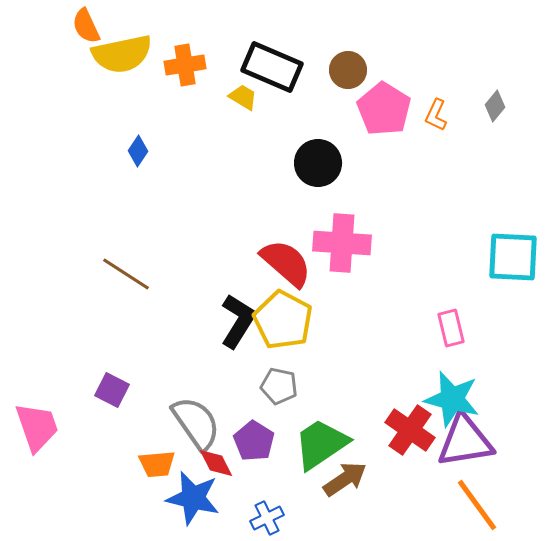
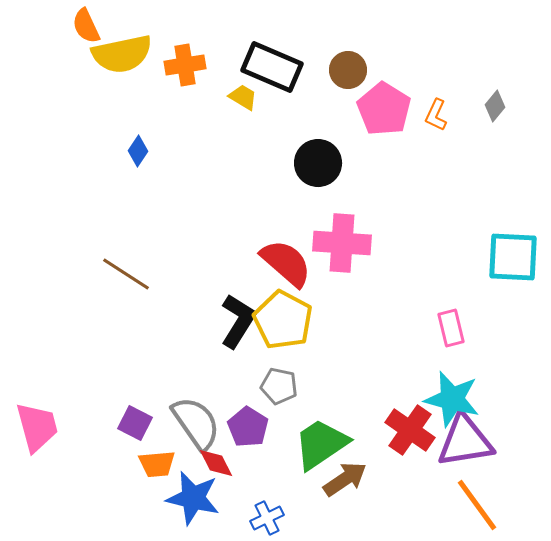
purple square: moved 23 px right, 33 px down
pink trapezoid: rotated 4 degrees clockwise
purple pentagon: moved 6 px left, 14 px up
